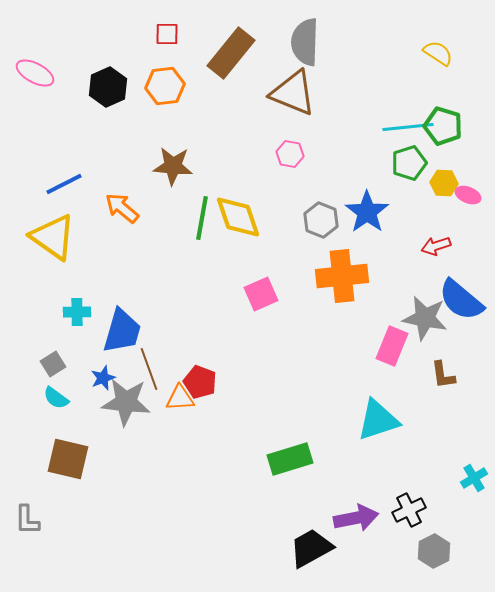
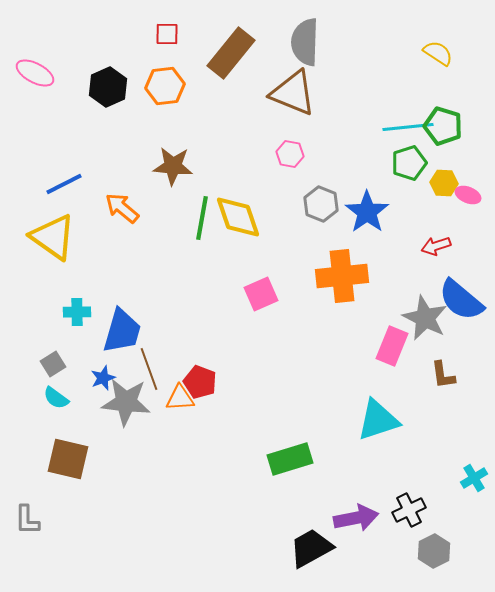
gray hexagon at (321, 220): moved 16 px up
gray star at (425, 318): rotated 15 degrees clockwise
